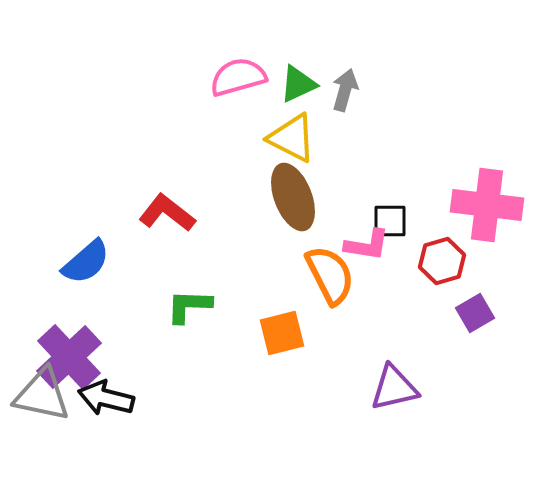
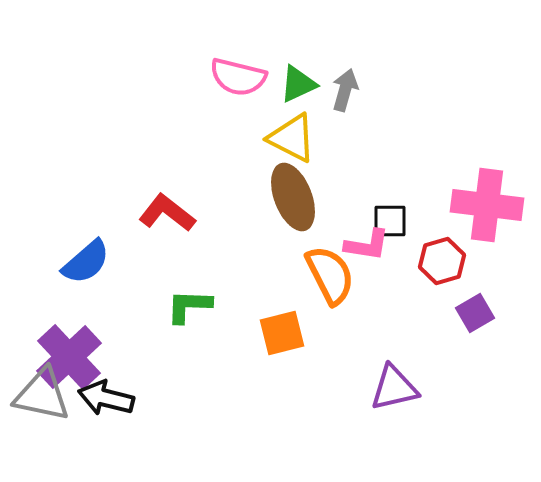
pink semicircle: rotated 150 degrees counterclockwise
